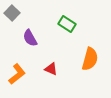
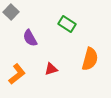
gray square: moved 1 px left, 1 px up
red triangle: rotated 40 degrees counterclockwise
